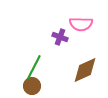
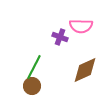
pink semicircle: moved 2 px down
